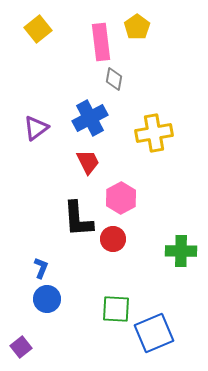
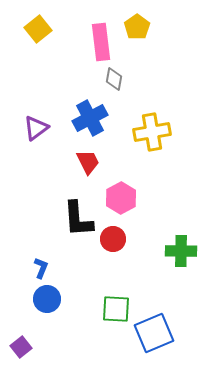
yellow cross: moved 2 px left, 1 px up
